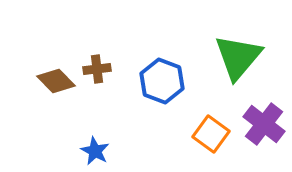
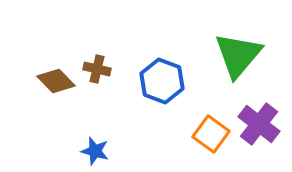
green triangle: moved 2 px up
brown cross: rotated 20 degrees clockwise
purple cross: moved 5 px left
blue star: rotated 12 degrees counterclockwise
